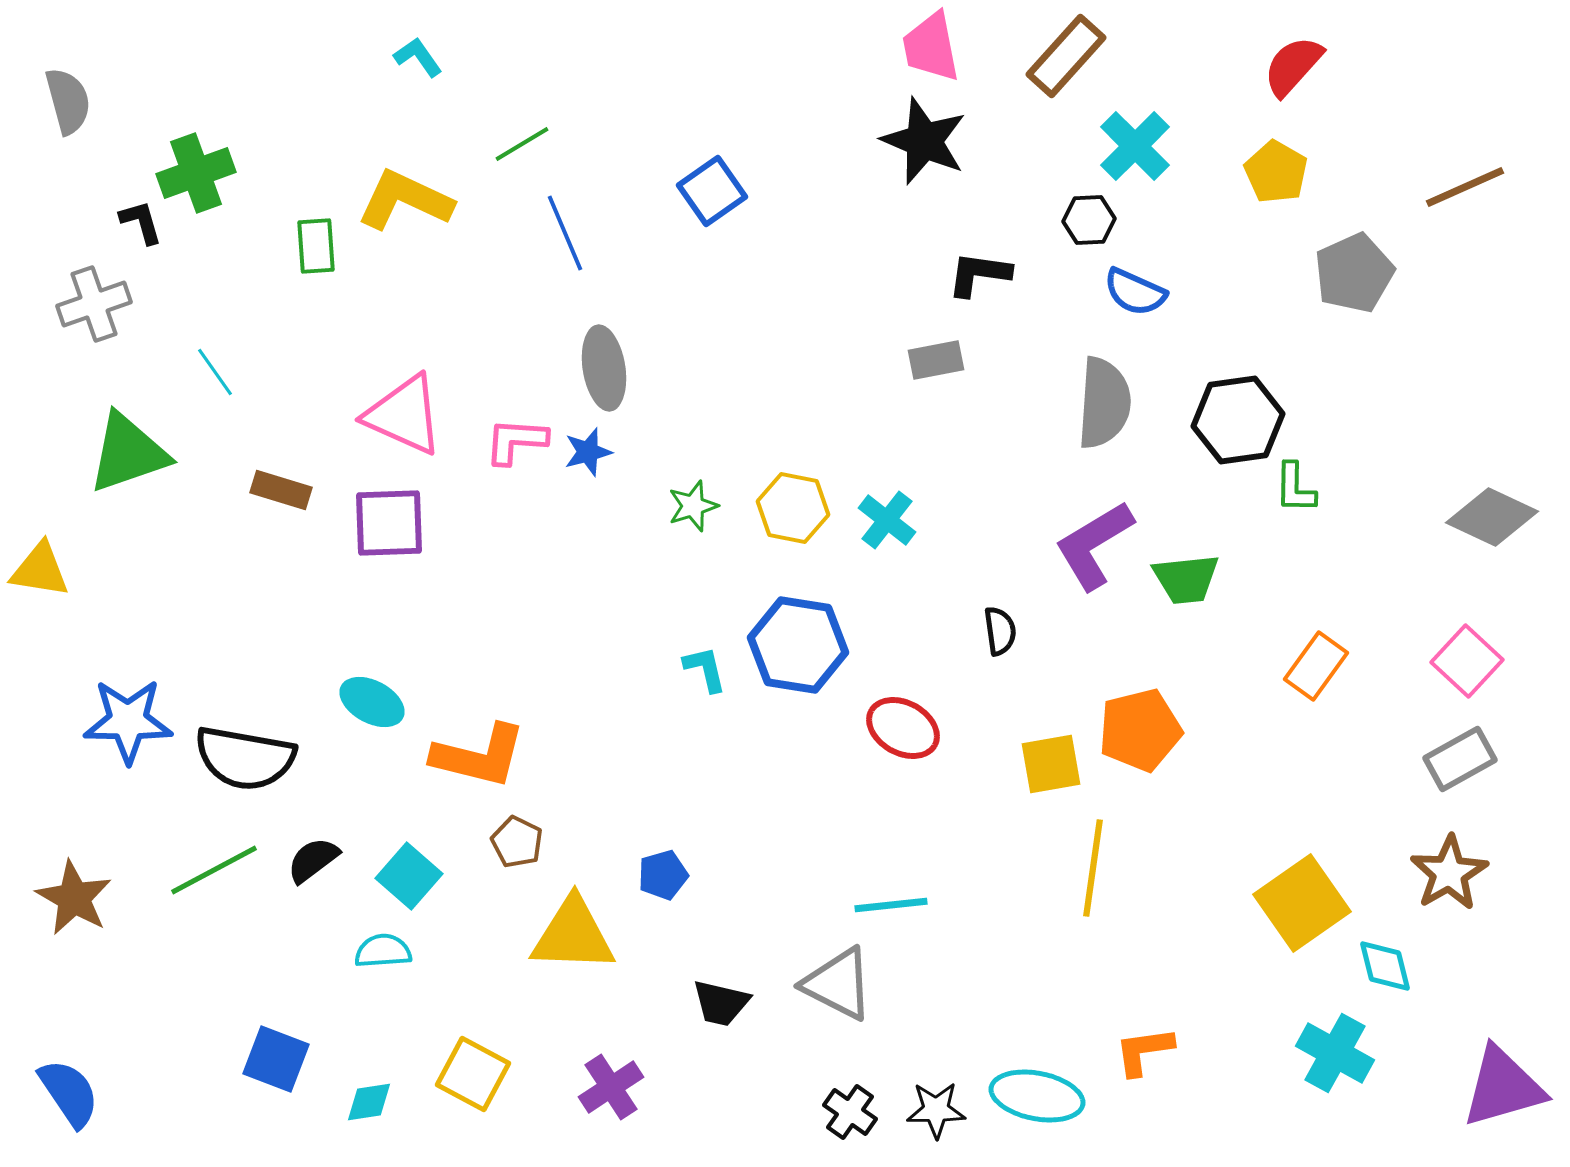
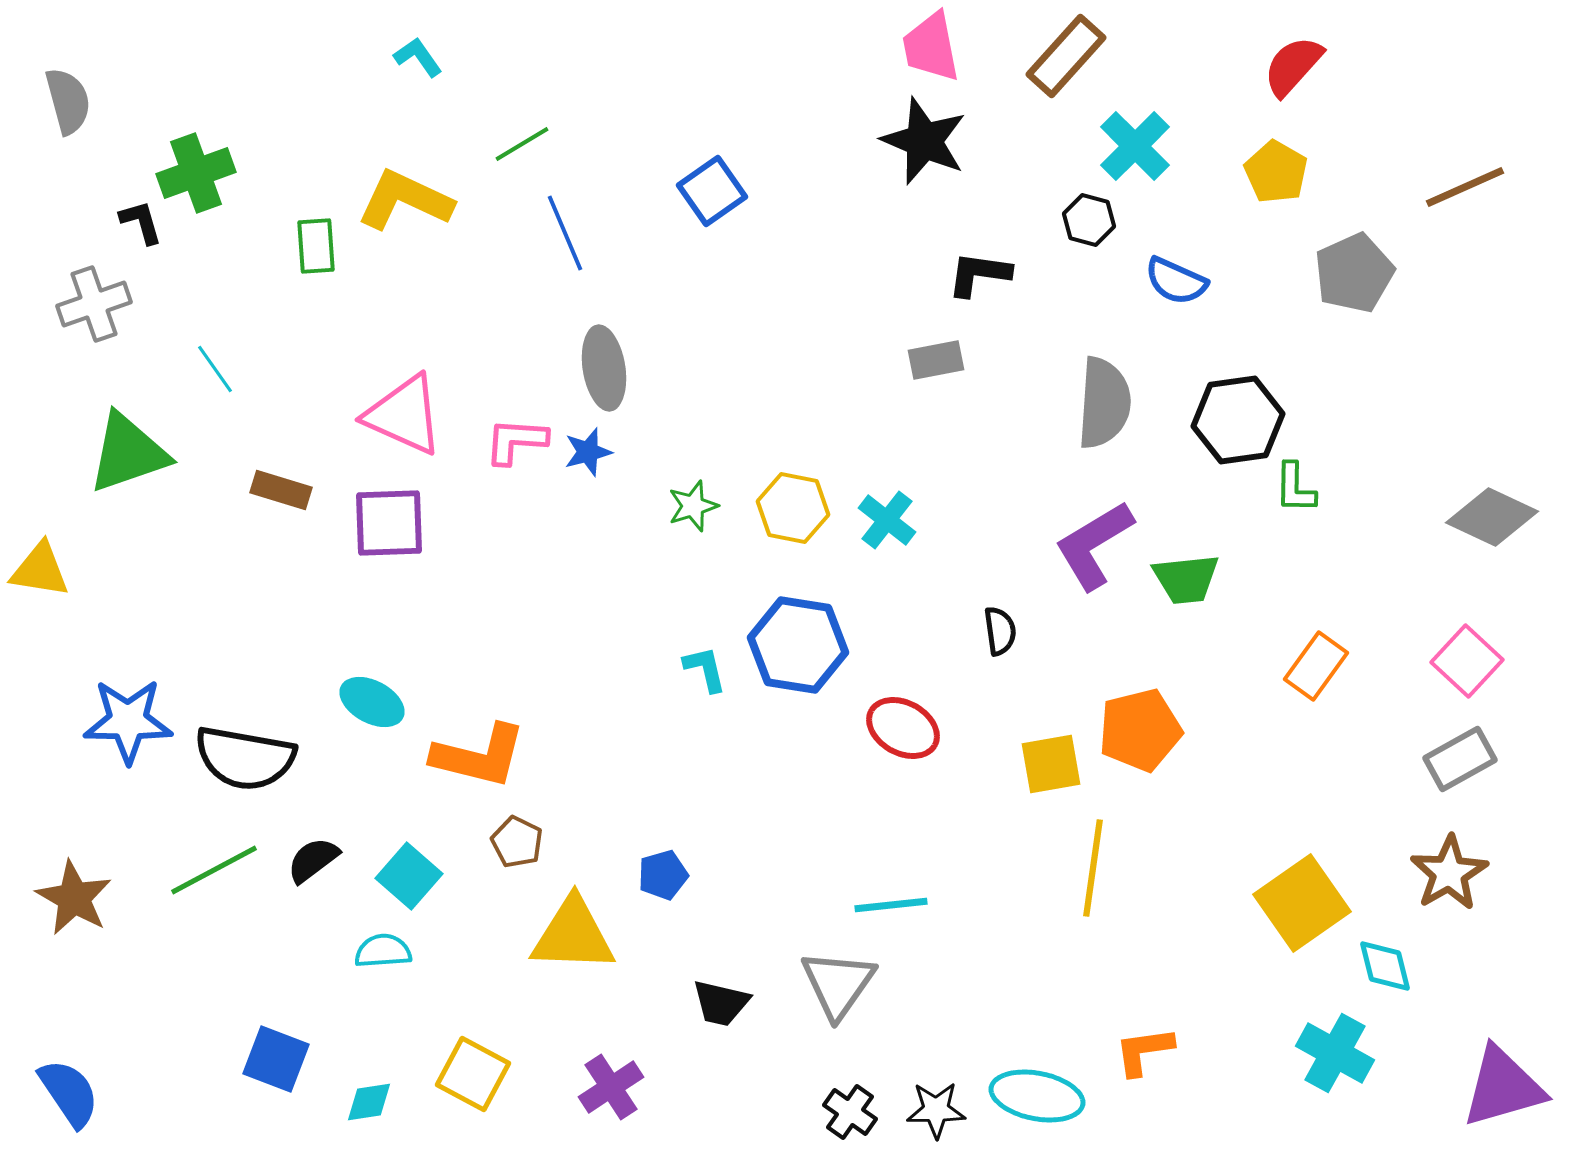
black hexagon at (1089, 220): rotated 18 degrees clockwise
blue semicircle at (1135, 292): moved 41 px right, 11 px up
cyan line at (215, 372): moved 3 px up
gray triangle at (838, 984): rotated 38 degrees clockwise
